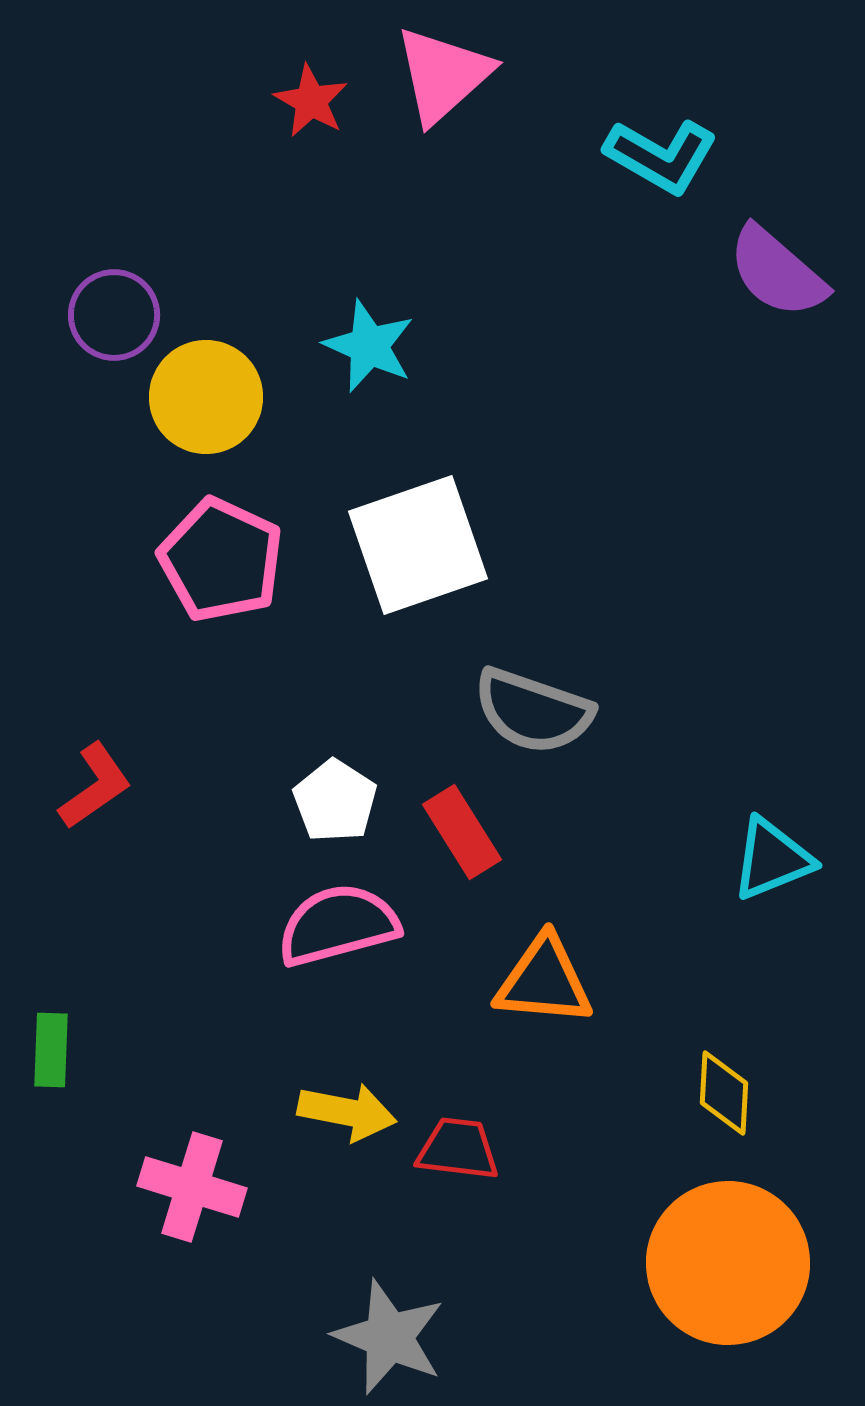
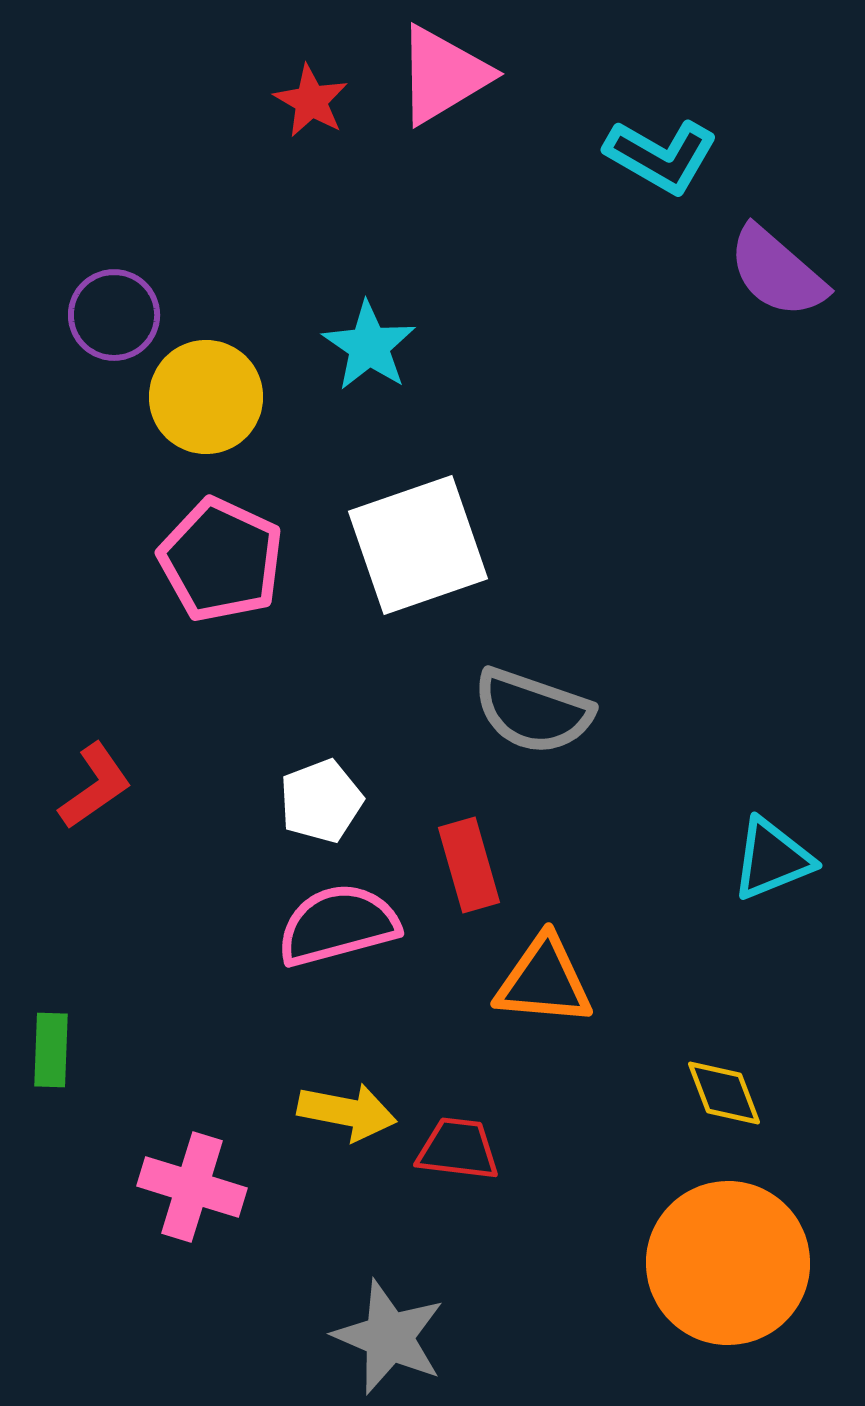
pink triangle: rotated 11 degrees clockwise
cyan star: rotated 10 degrees clockwise
white pentagon: moved 14 px left; rotated 18 degrees clockwise
red rectangle: moved 7 px right, 33 px down; rotated 16 degrees clockwise
yellow diamond: rotated 24 degrees counterclockwise
